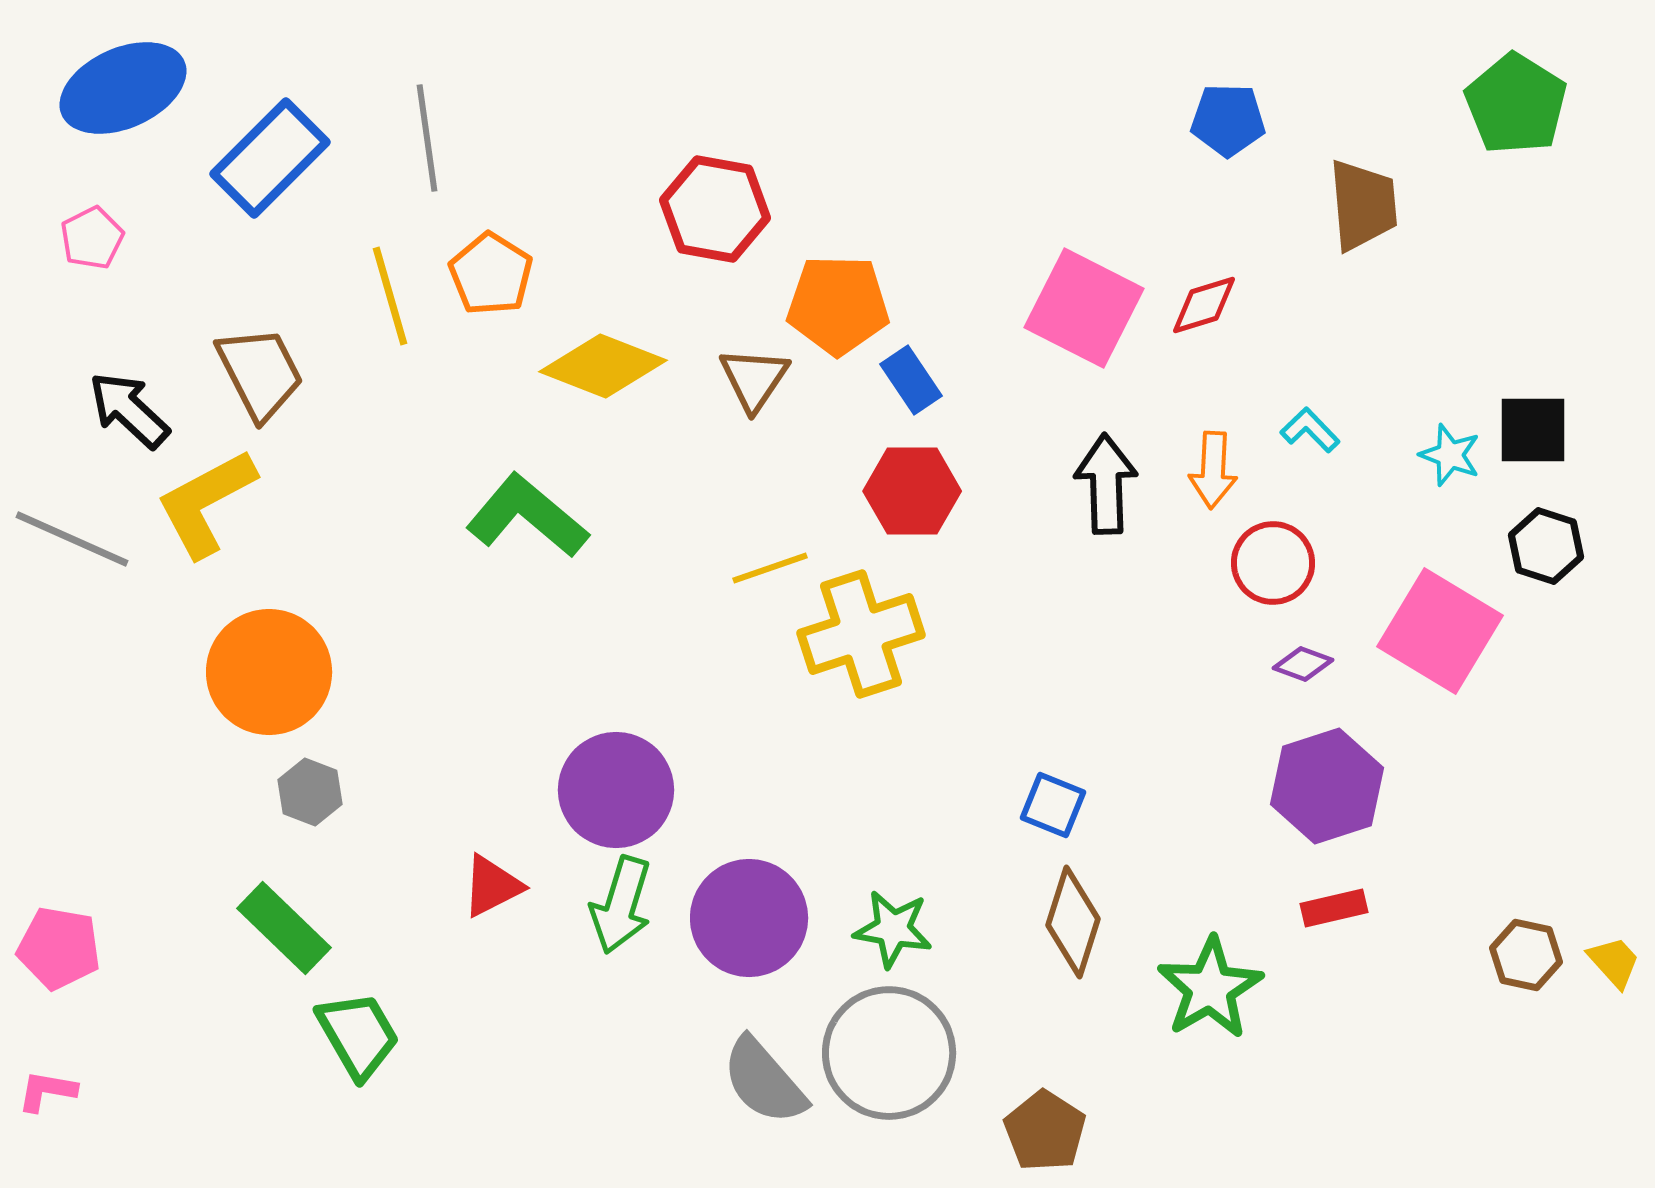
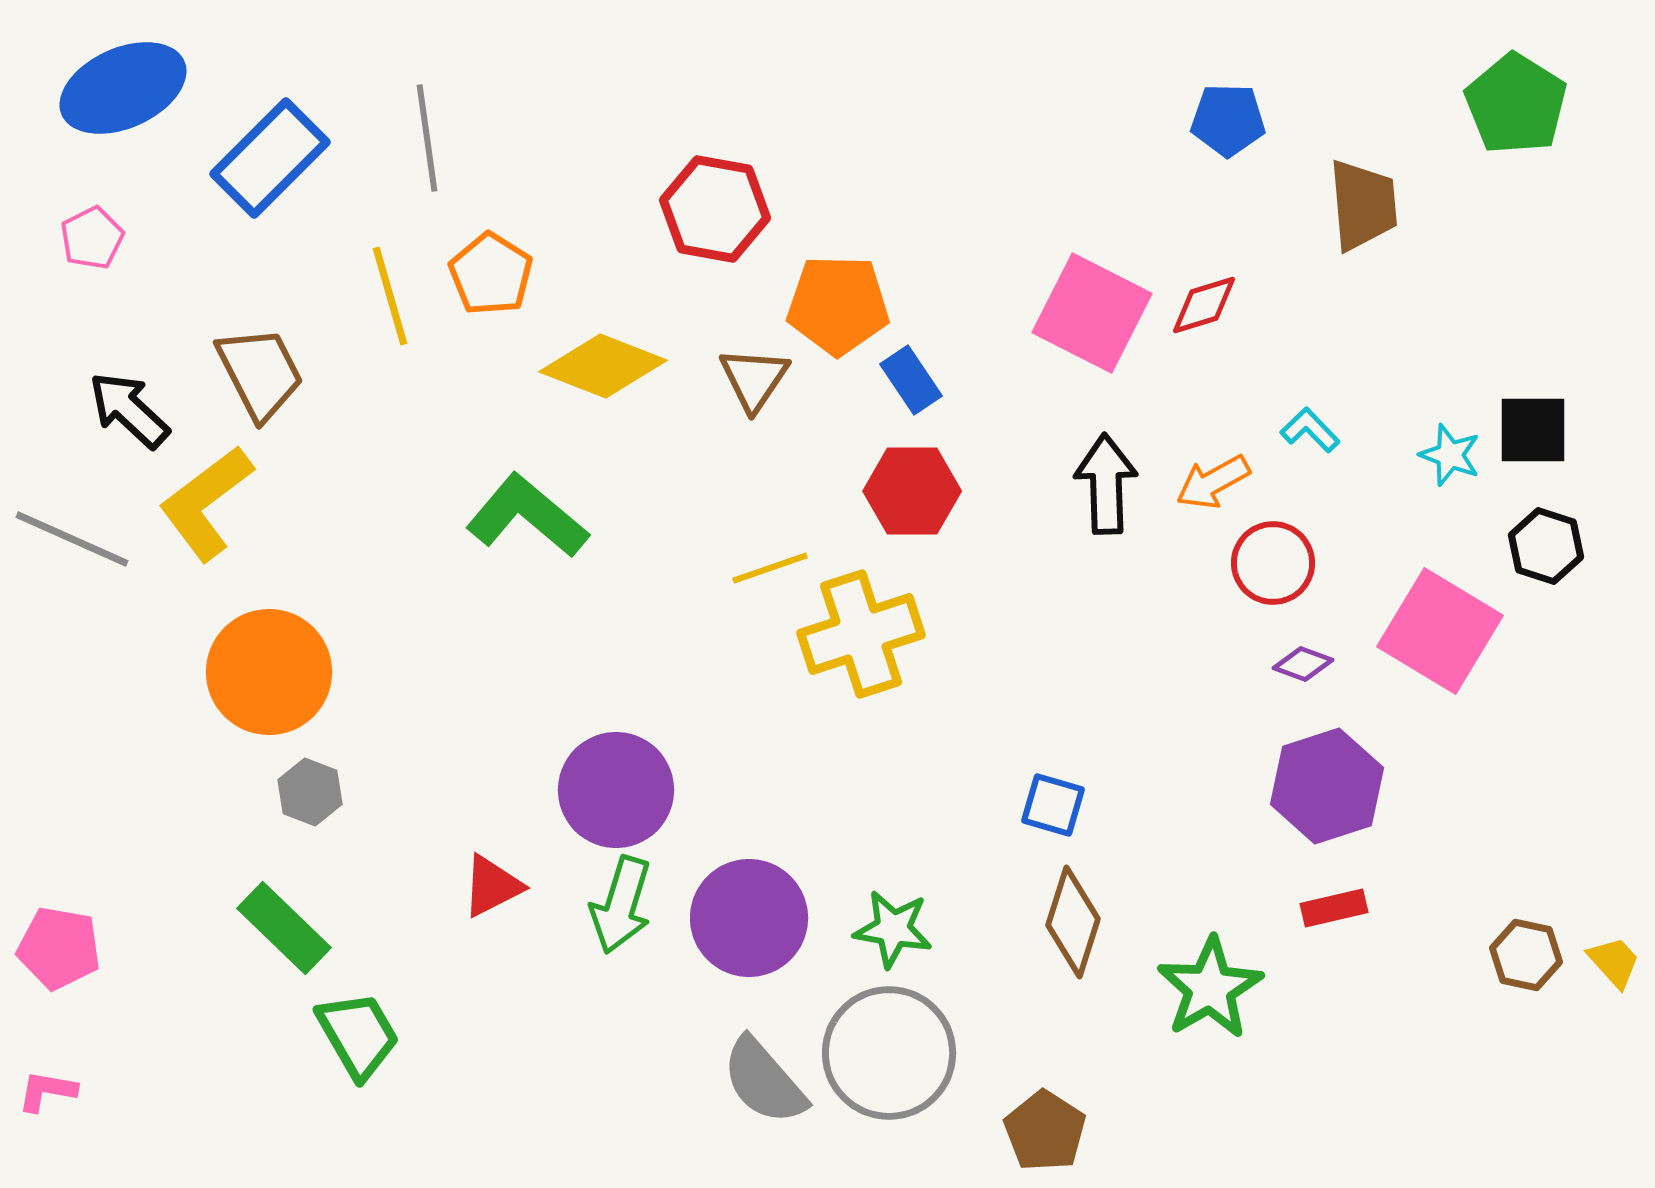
pink square at (1084, 308): moved 8 px right, 5 px down
orange arrow at (1213, 470): moved 12 px down; rotated 58 degrees clockwise
yellow L-shape at (206, 503): rotated 9 degrees counterclockwise
blue square at (1053, 805): rotated 6 degrees counterclockwise
